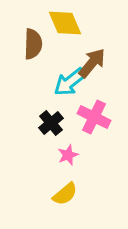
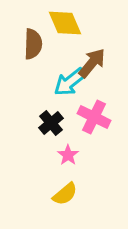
pink star: rotated 15 degrees counterclockwise
